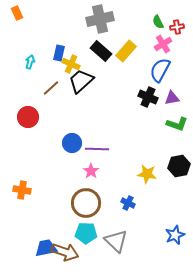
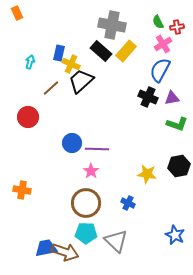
gray cross: moved 12 px right, 6 px down; rotated 24 degrees clockwise
blue star: rotated 24 degrees counterclockwise
